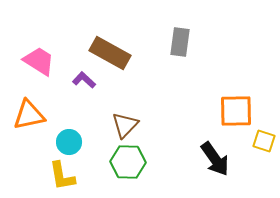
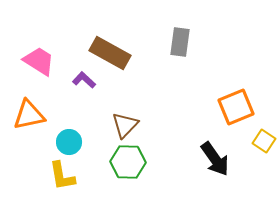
orange square: moved 4 px up; rotated 21 degrees counterclockwise
yellow square: rotated 15 degrees clockwise
